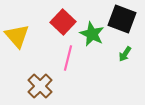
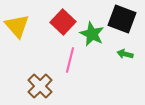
yellow triangle: moved 10 px up
green arrow: rotated 70 degrees clockwise
pink line: moved 2 px right, 2 px down
